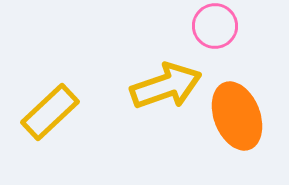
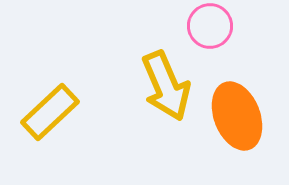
pink circle: moved 5 px left
yellow arrow: rotated 86 degrees clockwise
